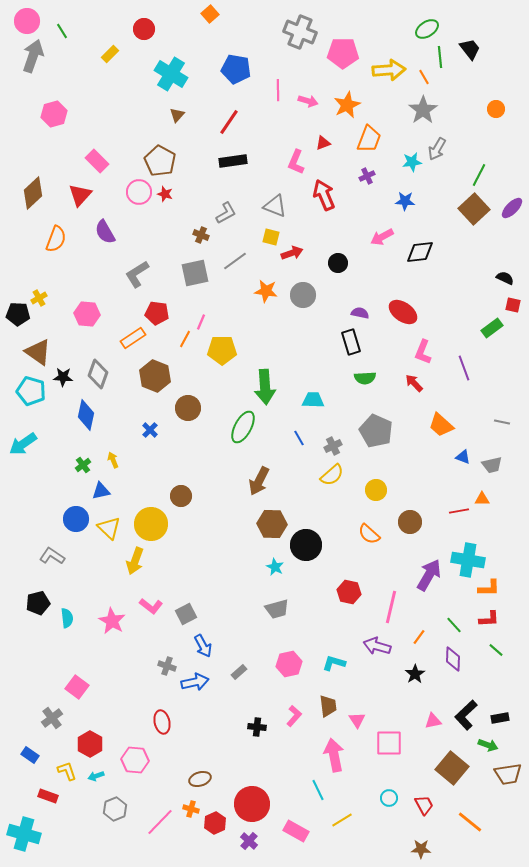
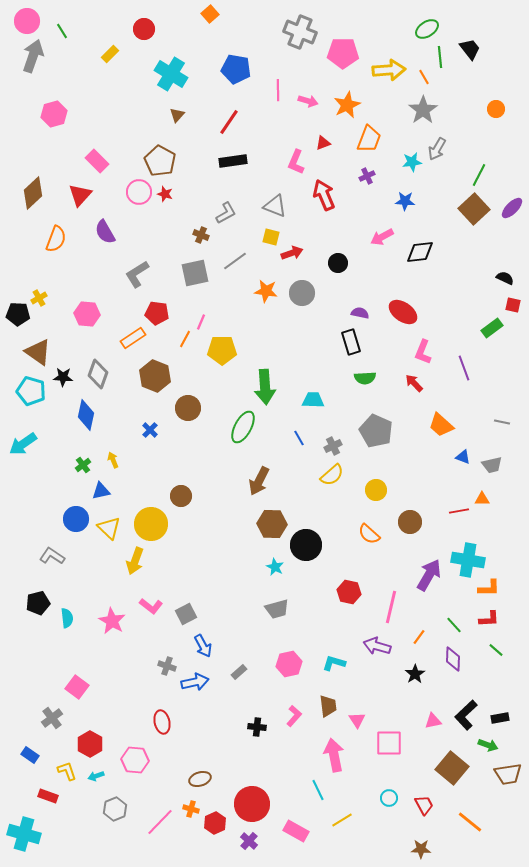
gray circle at (303, 295): moved 1 px left, 2 px up
